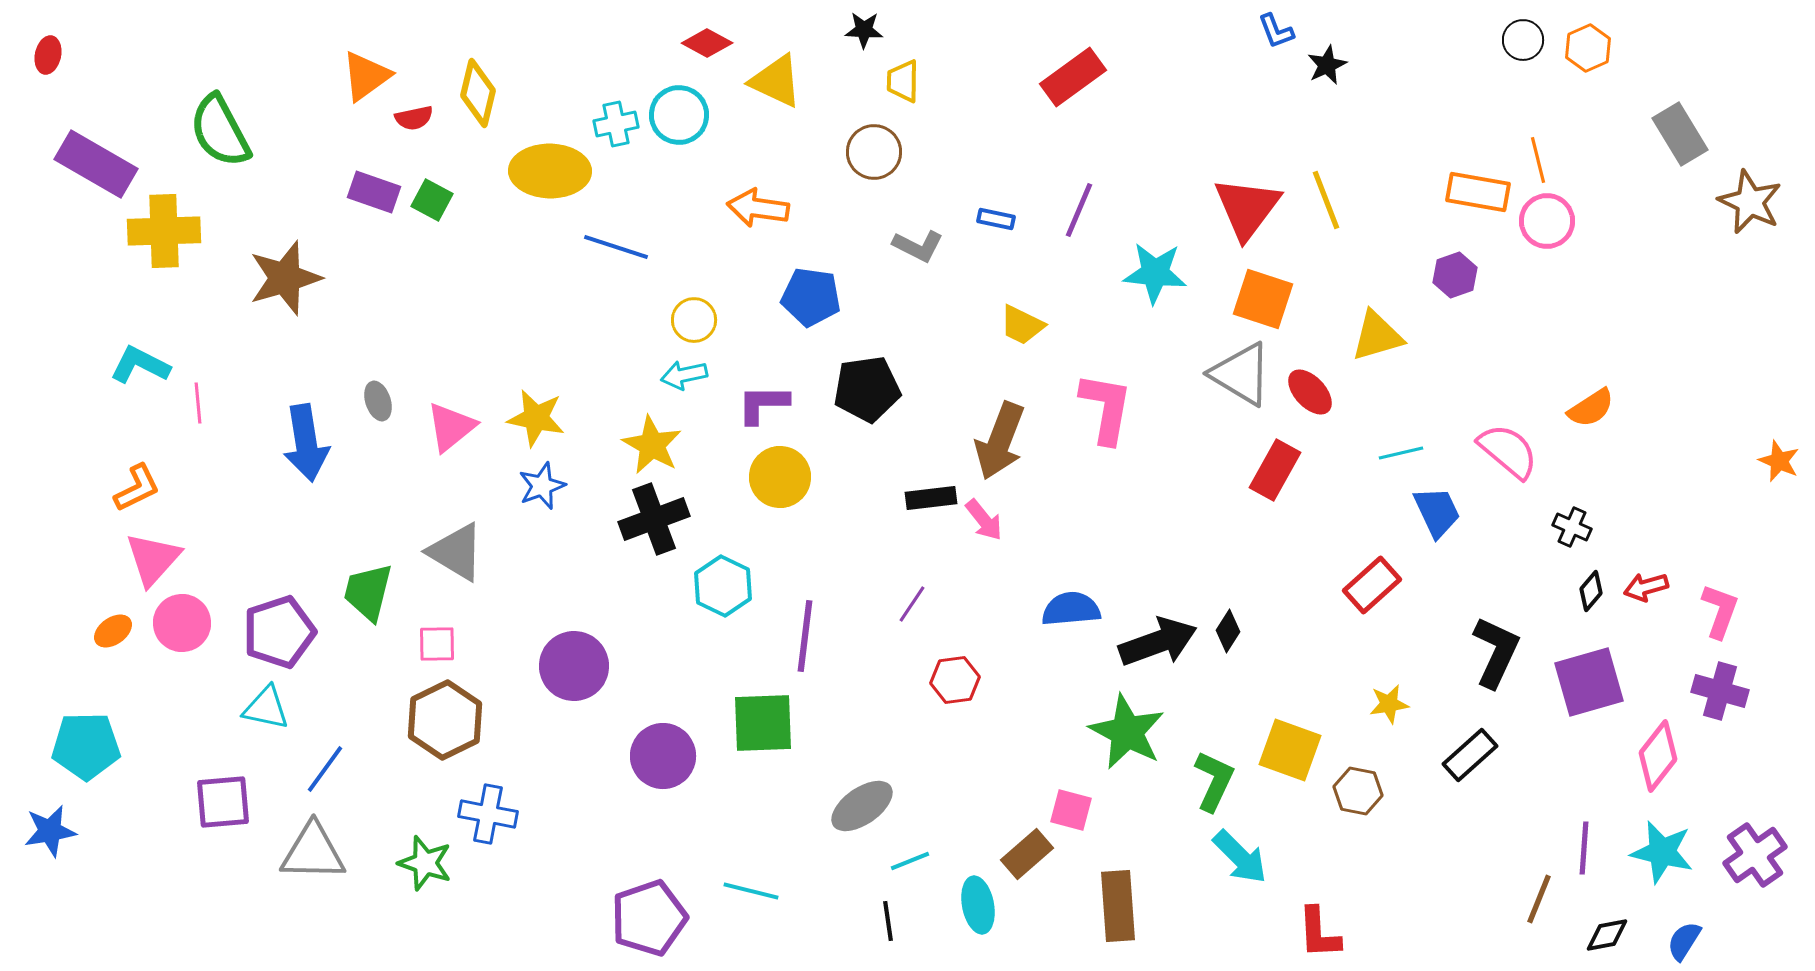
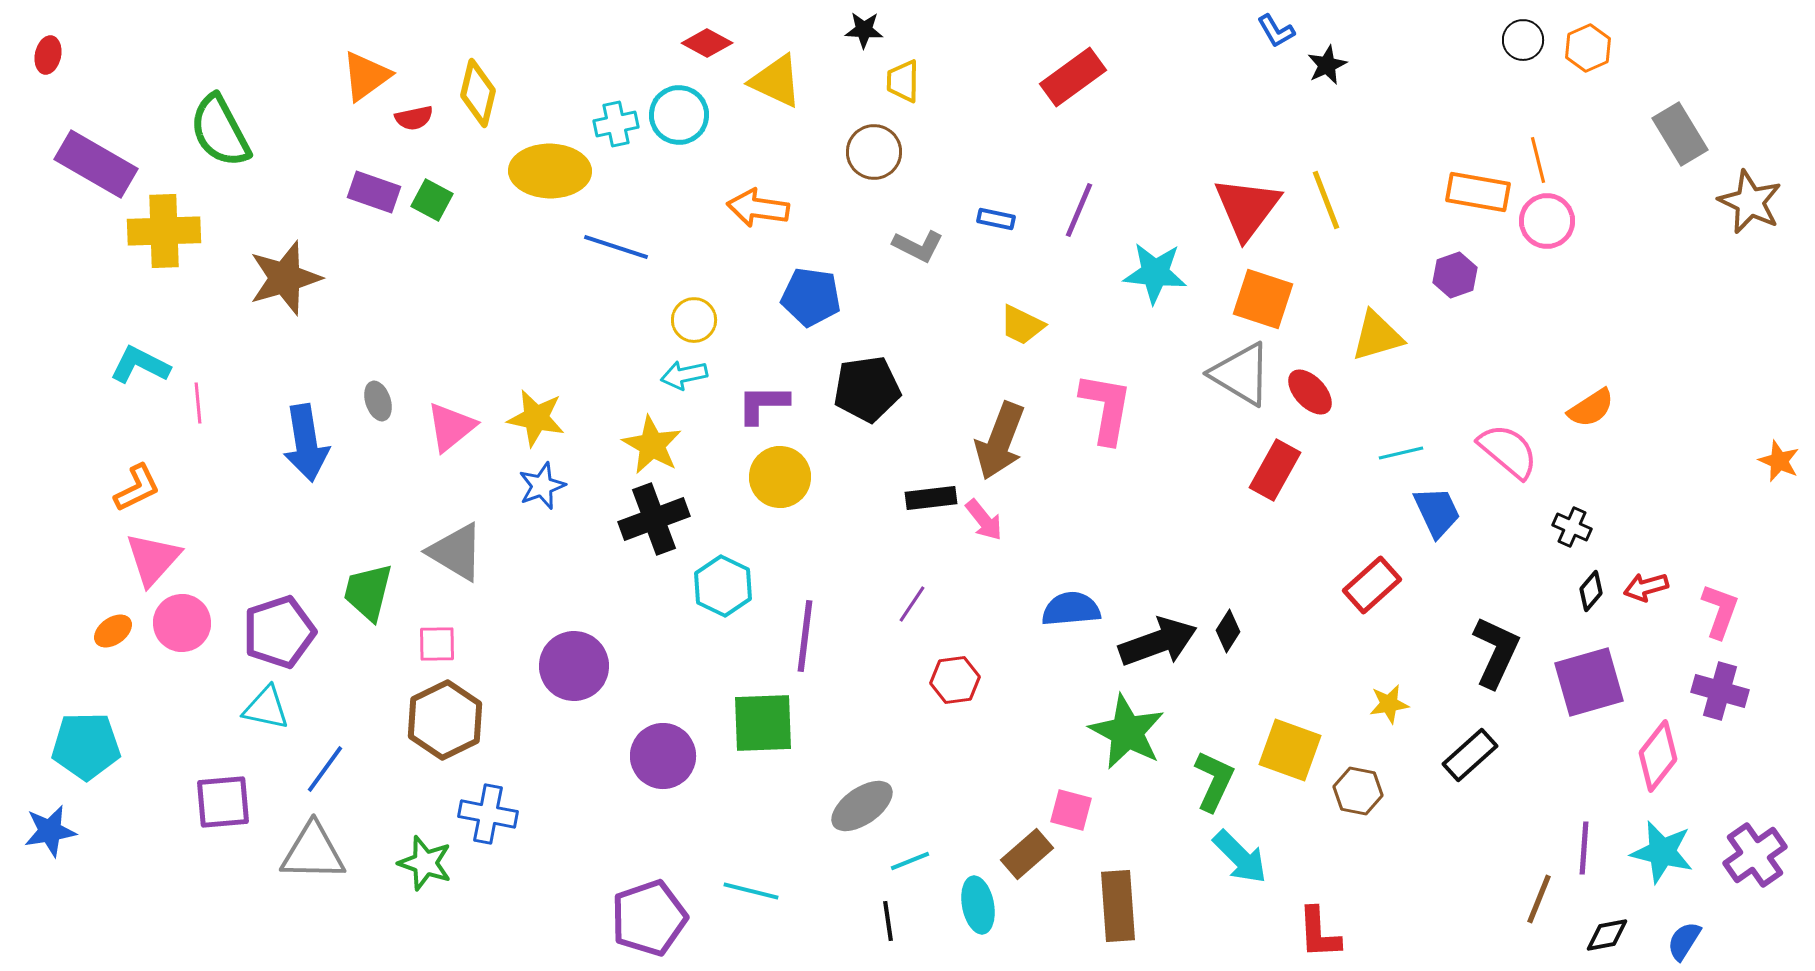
blue L-shape at (1276, 31): rotated 9 degrees counterclockwise
